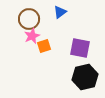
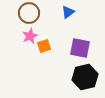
blue triangle: moved 8 px right
brown circle: moved 6 px up
pink star: moved 2 px left
